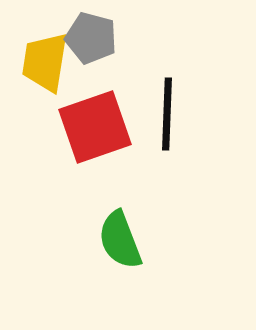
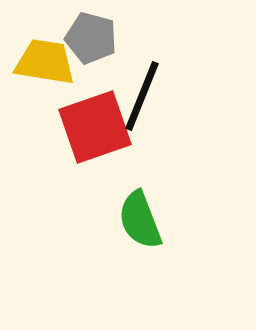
yellow trapezoid: rotated 90 degrees clockwise
black line: moved 25 px left, 18 px up; rotated 20 degrees clockwise
green semicircle: moved 20 px right, 20 px up
